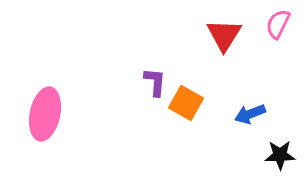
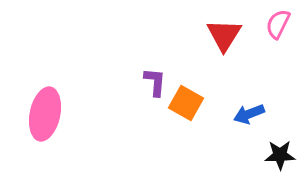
blue arrow: moved 1 px left
